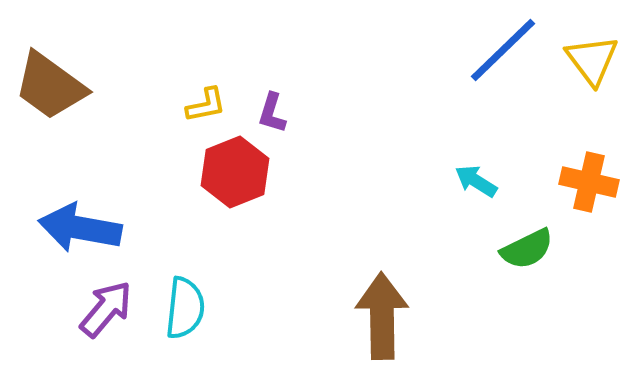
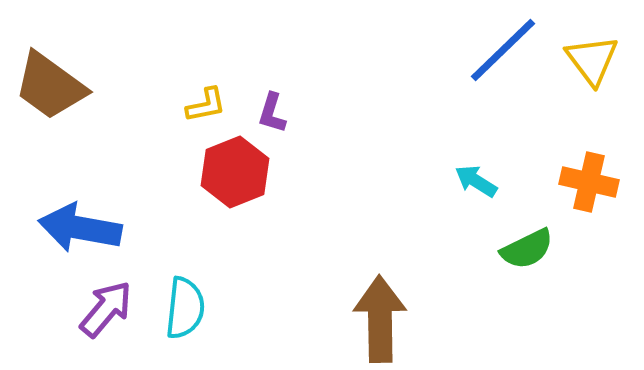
brown arrow: moved 2 px left, 3 px down
